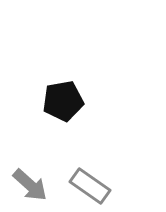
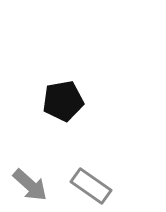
gray rectangle: moved 1 px right
